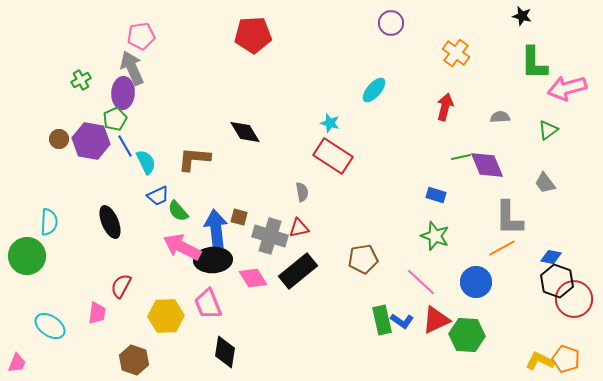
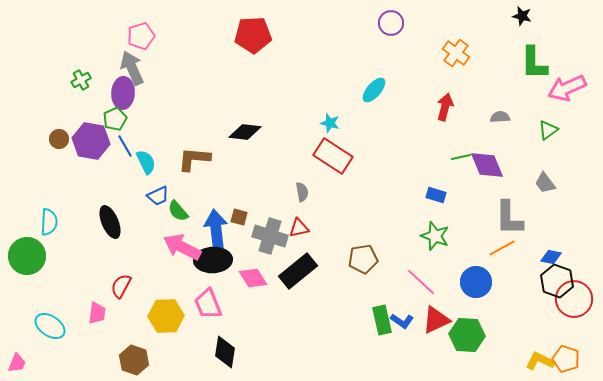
pink pentagon at (141, 36): rotated 8 degrees counterclockwise
pink arrow at (567, 88): rotated 9 degrees counterclockwise
black diamond at (245, 132): rotated 52 degrees counterclockwise
